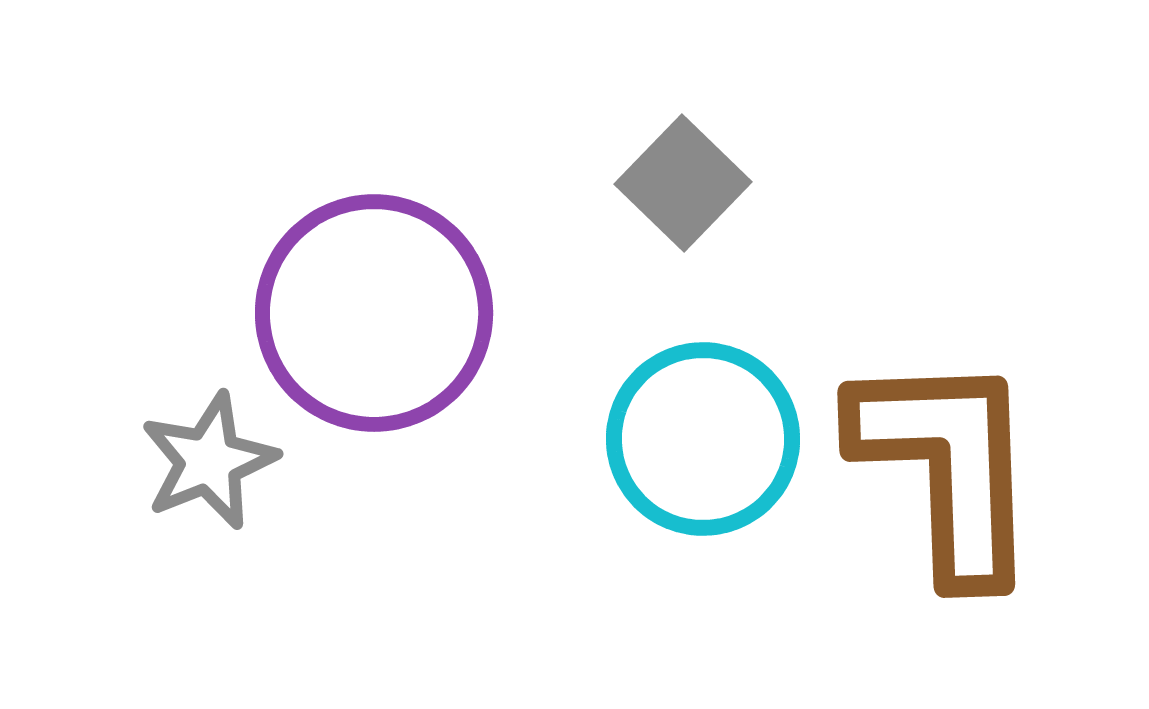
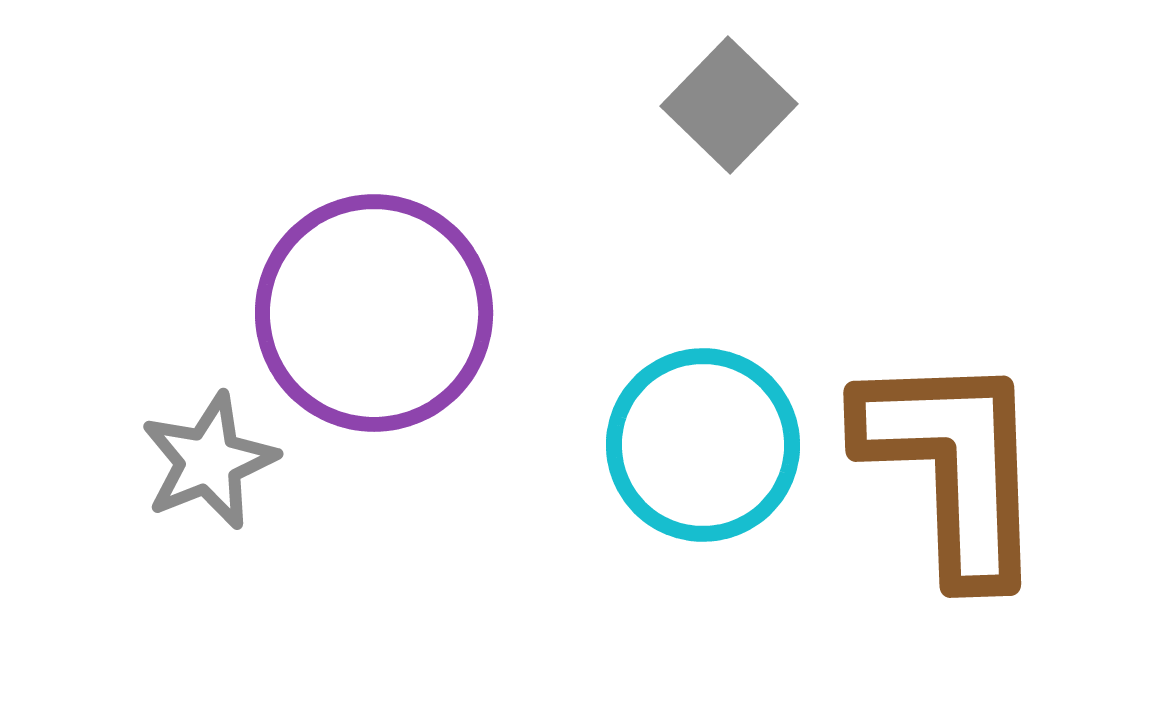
gray square: moved 46 px right, 78 px up
cyan circle: moved 6 px down
brown L-shape: moved 6 px right
